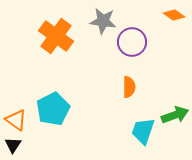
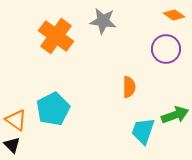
purple circle: moved 34 px right, 7 px down
black triangle: moved 1 px left; rotated 18 degrees counterclockwise
